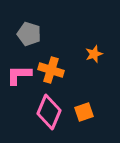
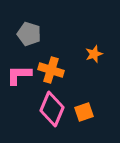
pink diamond: moved 3 px right, 3 px up
